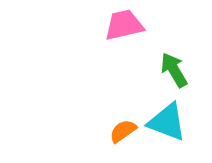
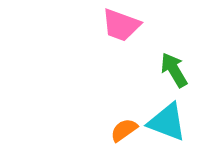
pink trapezoid: moved 3 px left; rotated 147 degrees counterclockwise
orange semicircle: moved 1 px right, 1 px up
